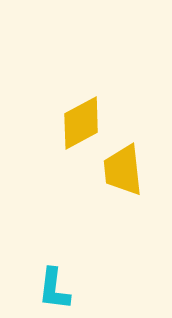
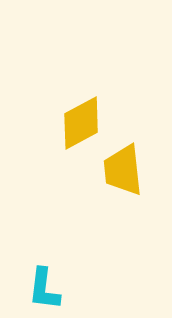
cyan L-shape: moved 10 px left
